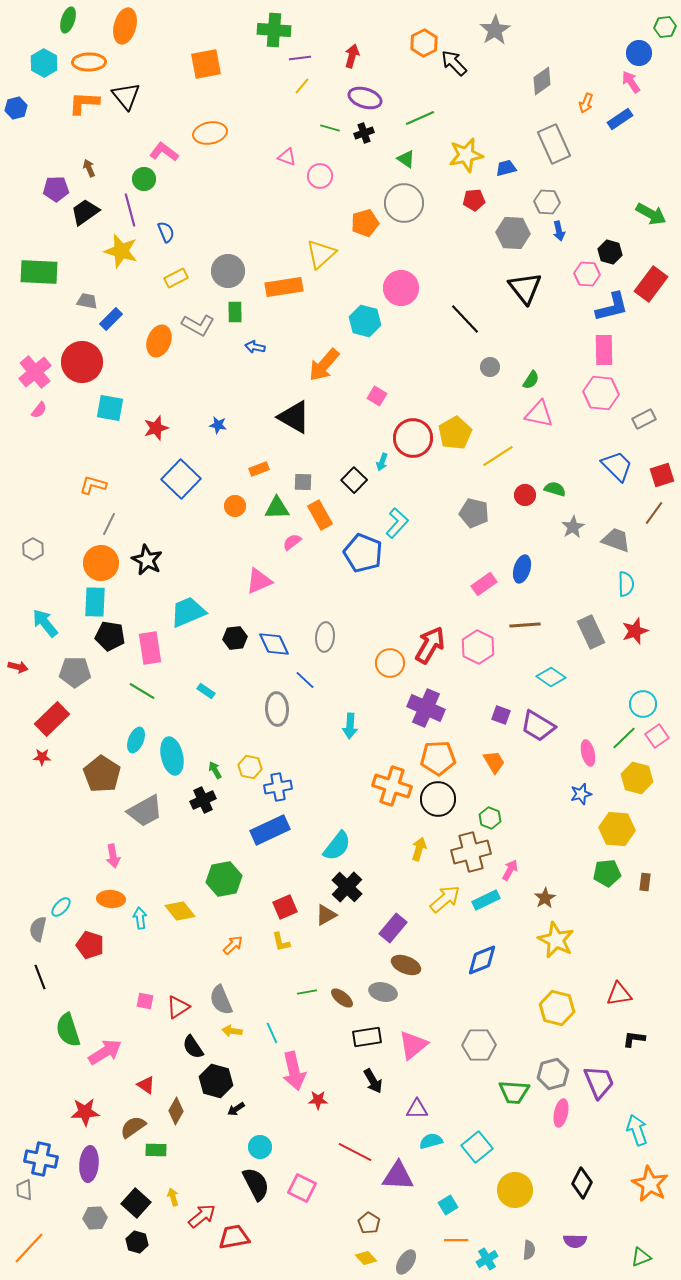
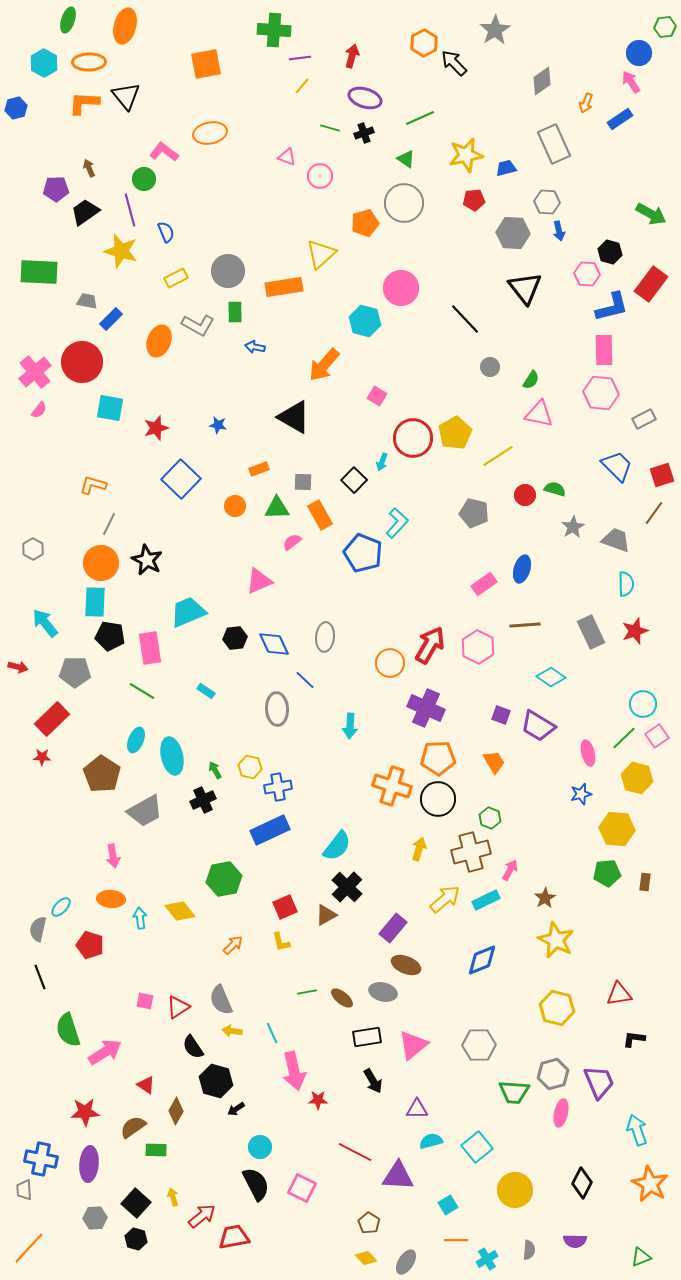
black hexagon at (137, 1242): moved 1 px left, 3 px up
